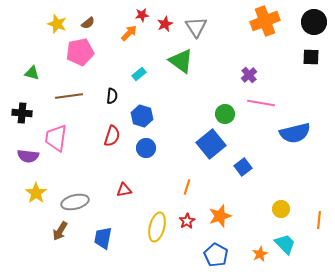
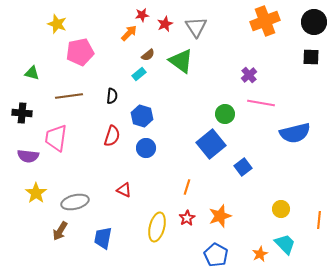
brown semicircle at (88, 23): moved 60 px right, 32 px down
red triangle at (124, 190): rotated 35 degrees clockwise
red star at (187, 221): moved 3 px up
